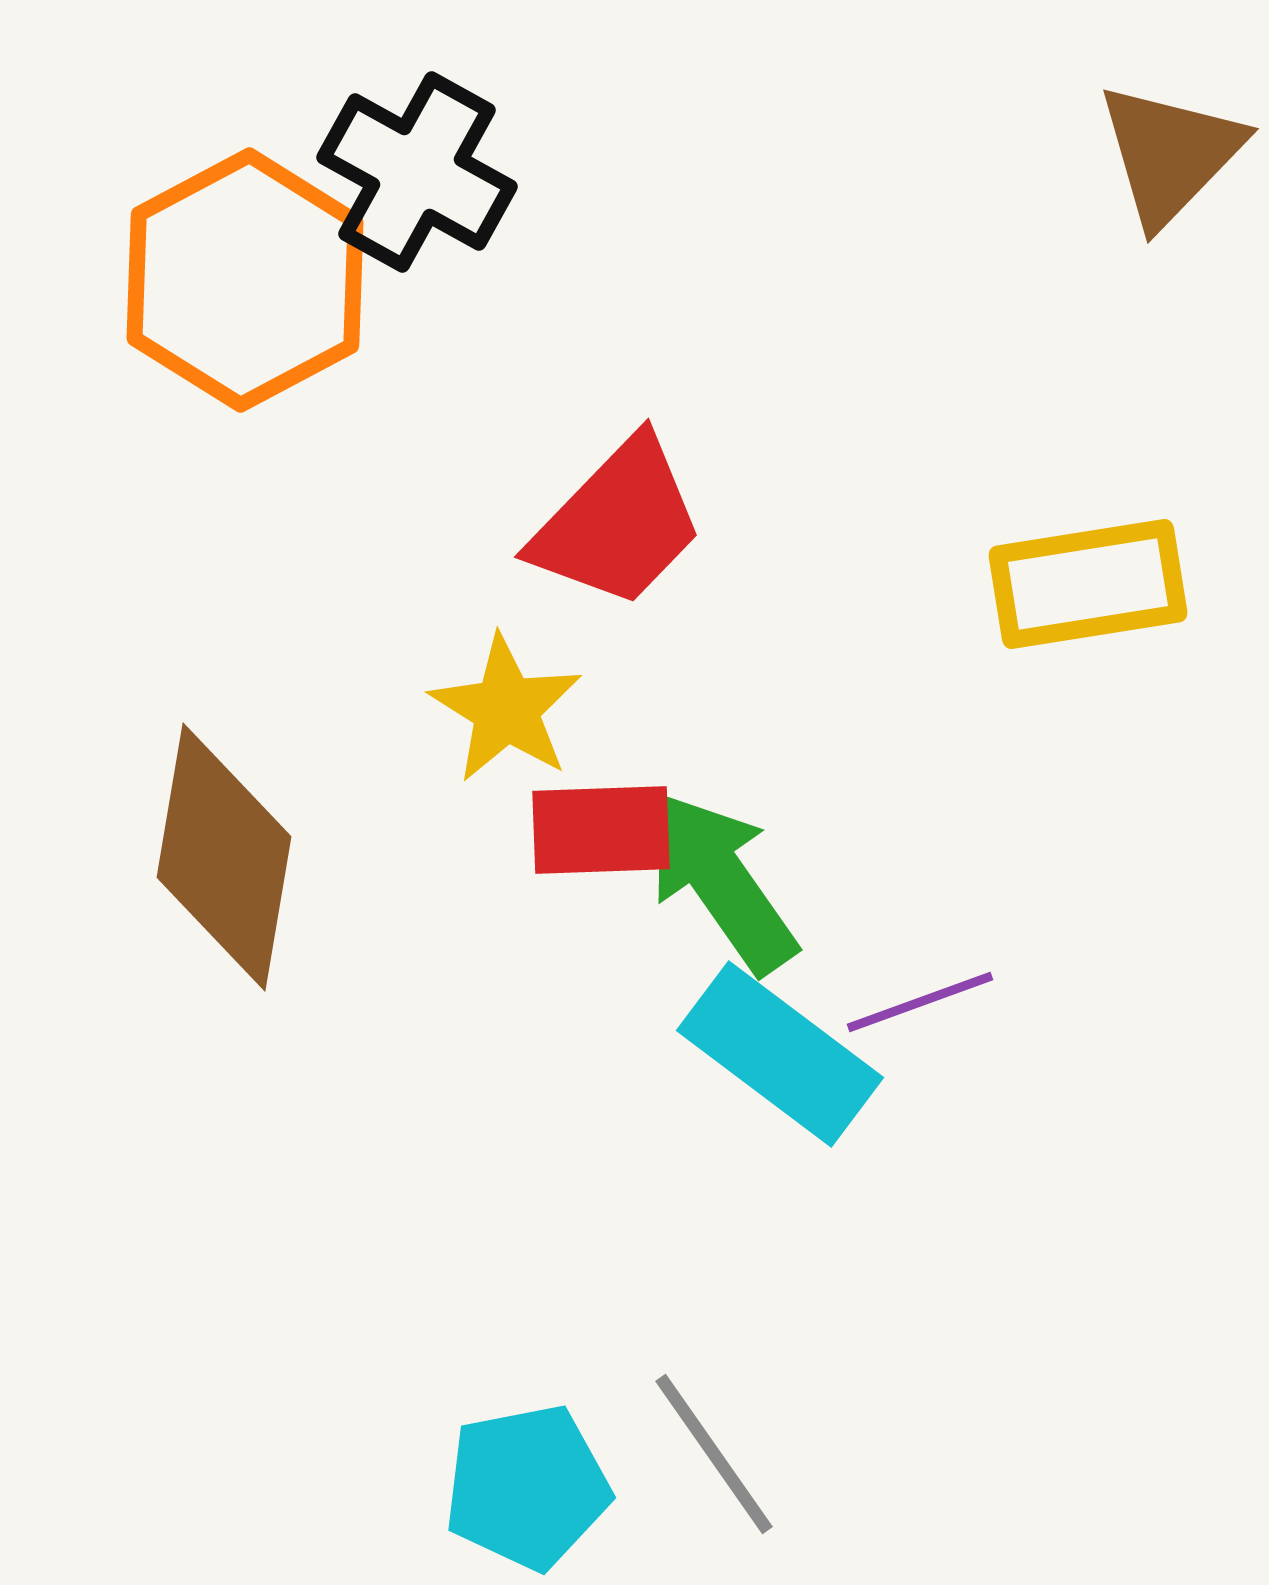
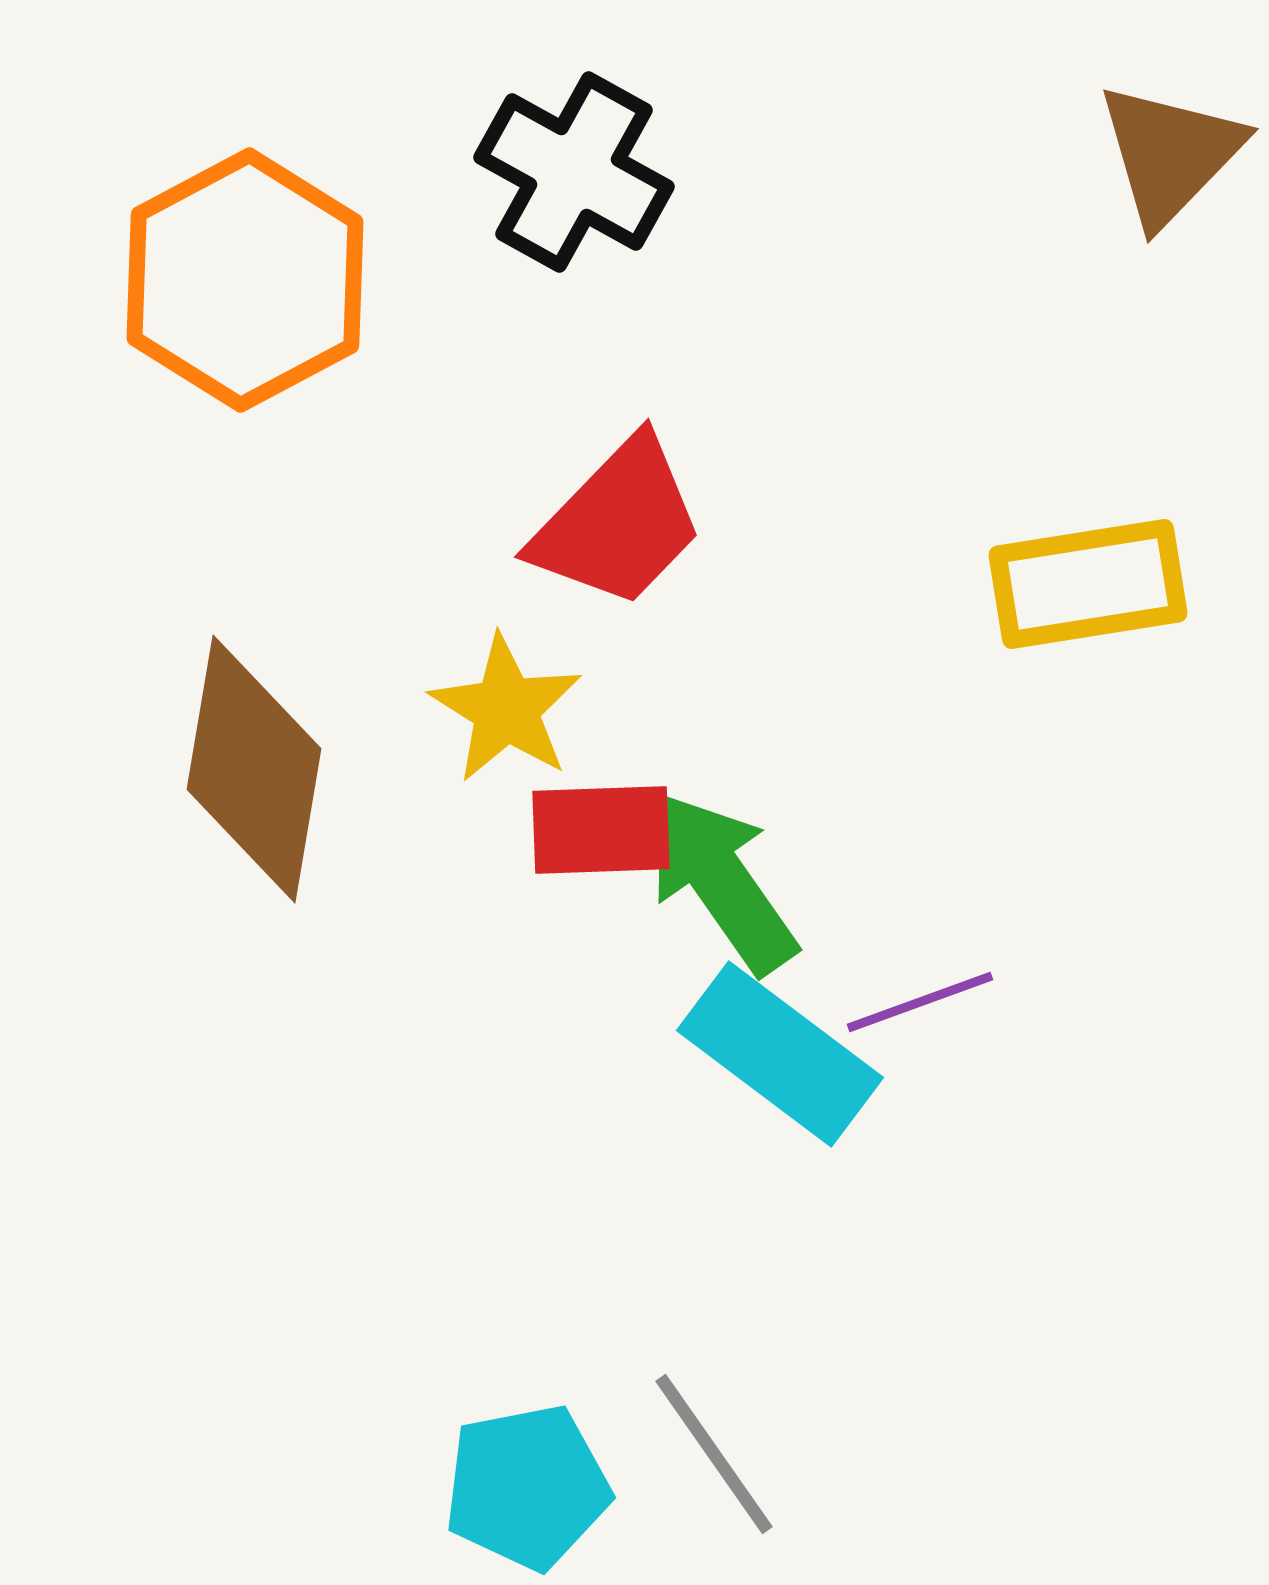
black cross: moved 157 px right
brown diamond: moved 30 px right, 88 px up
